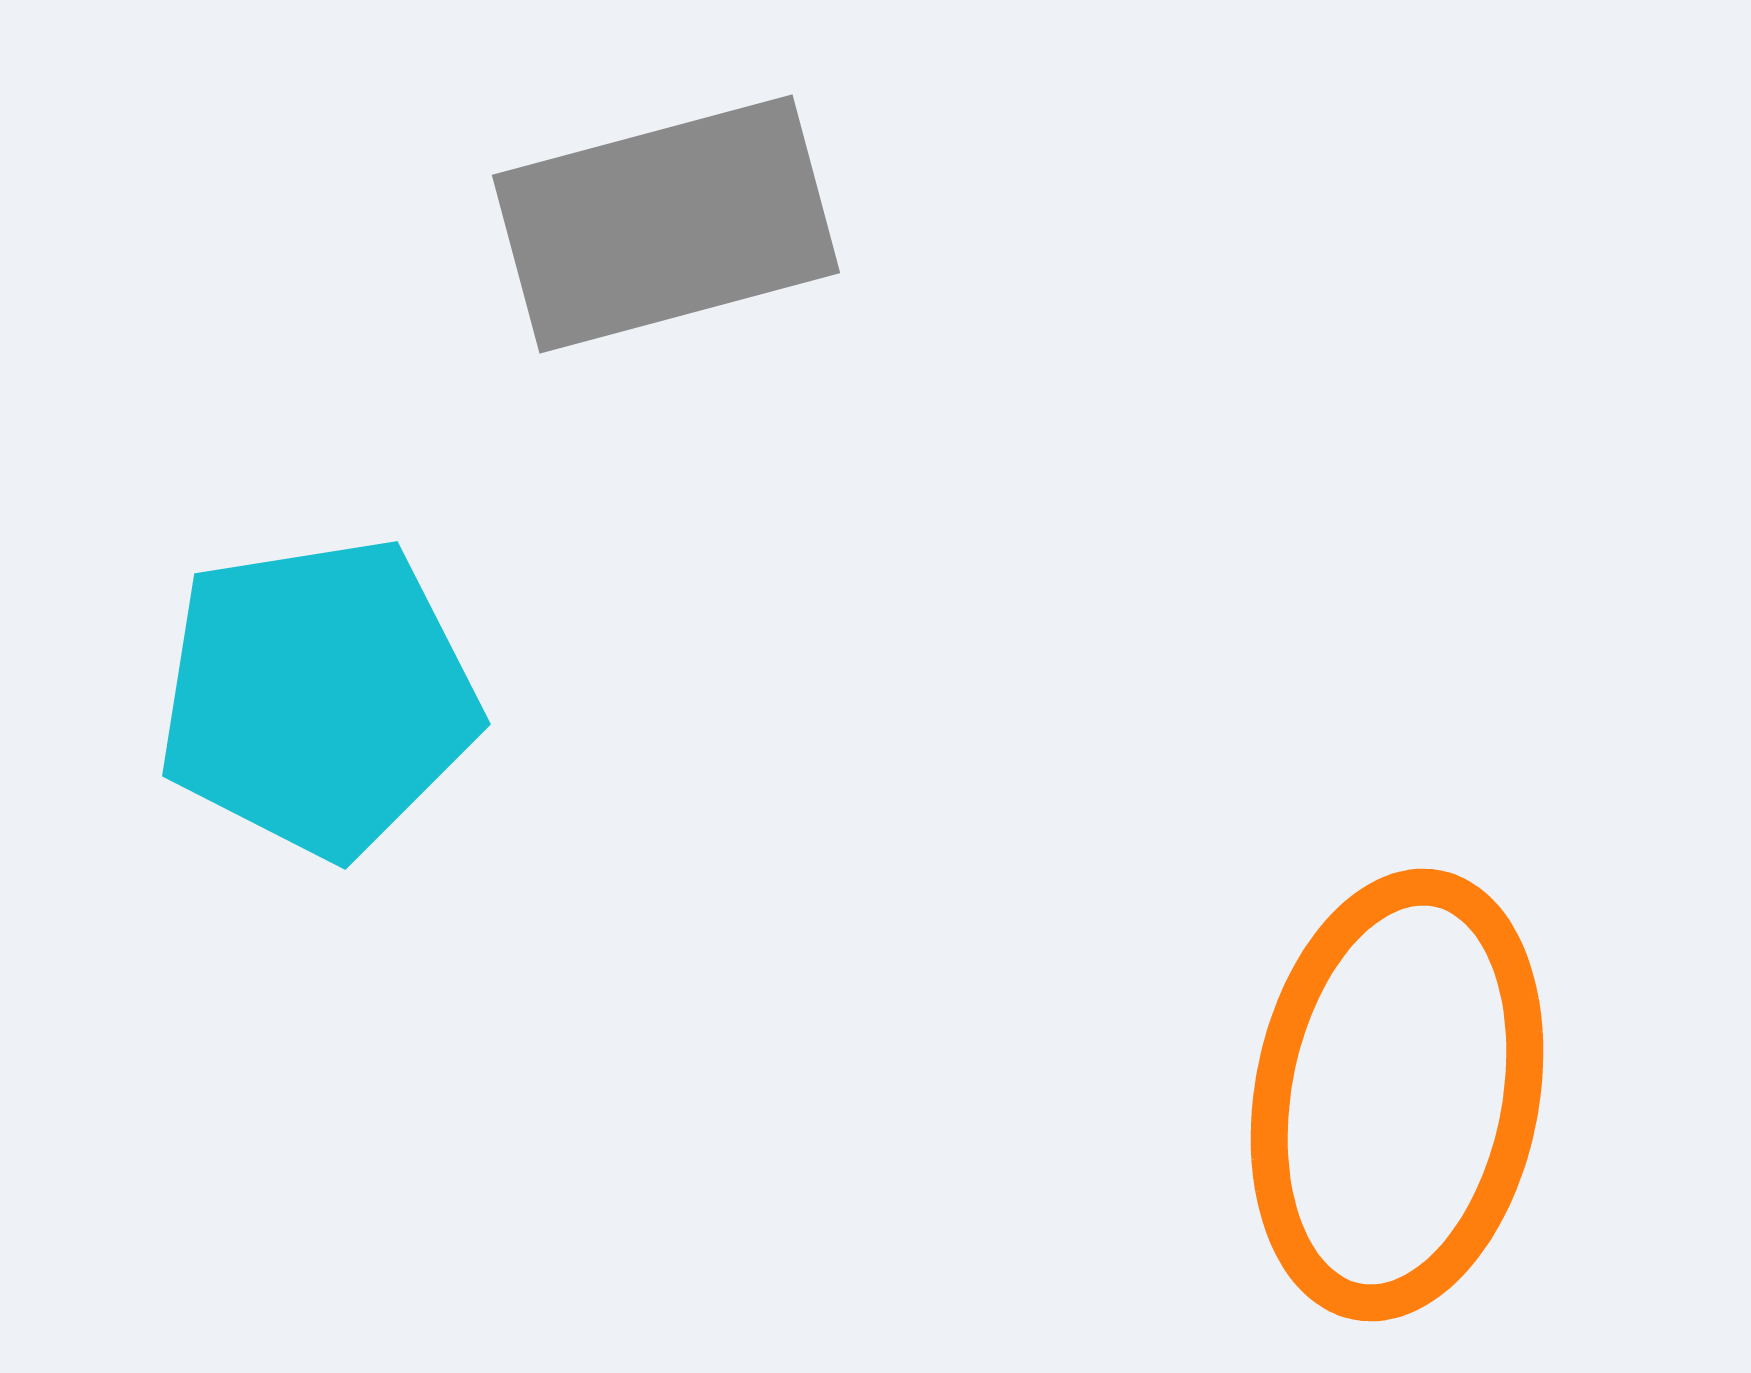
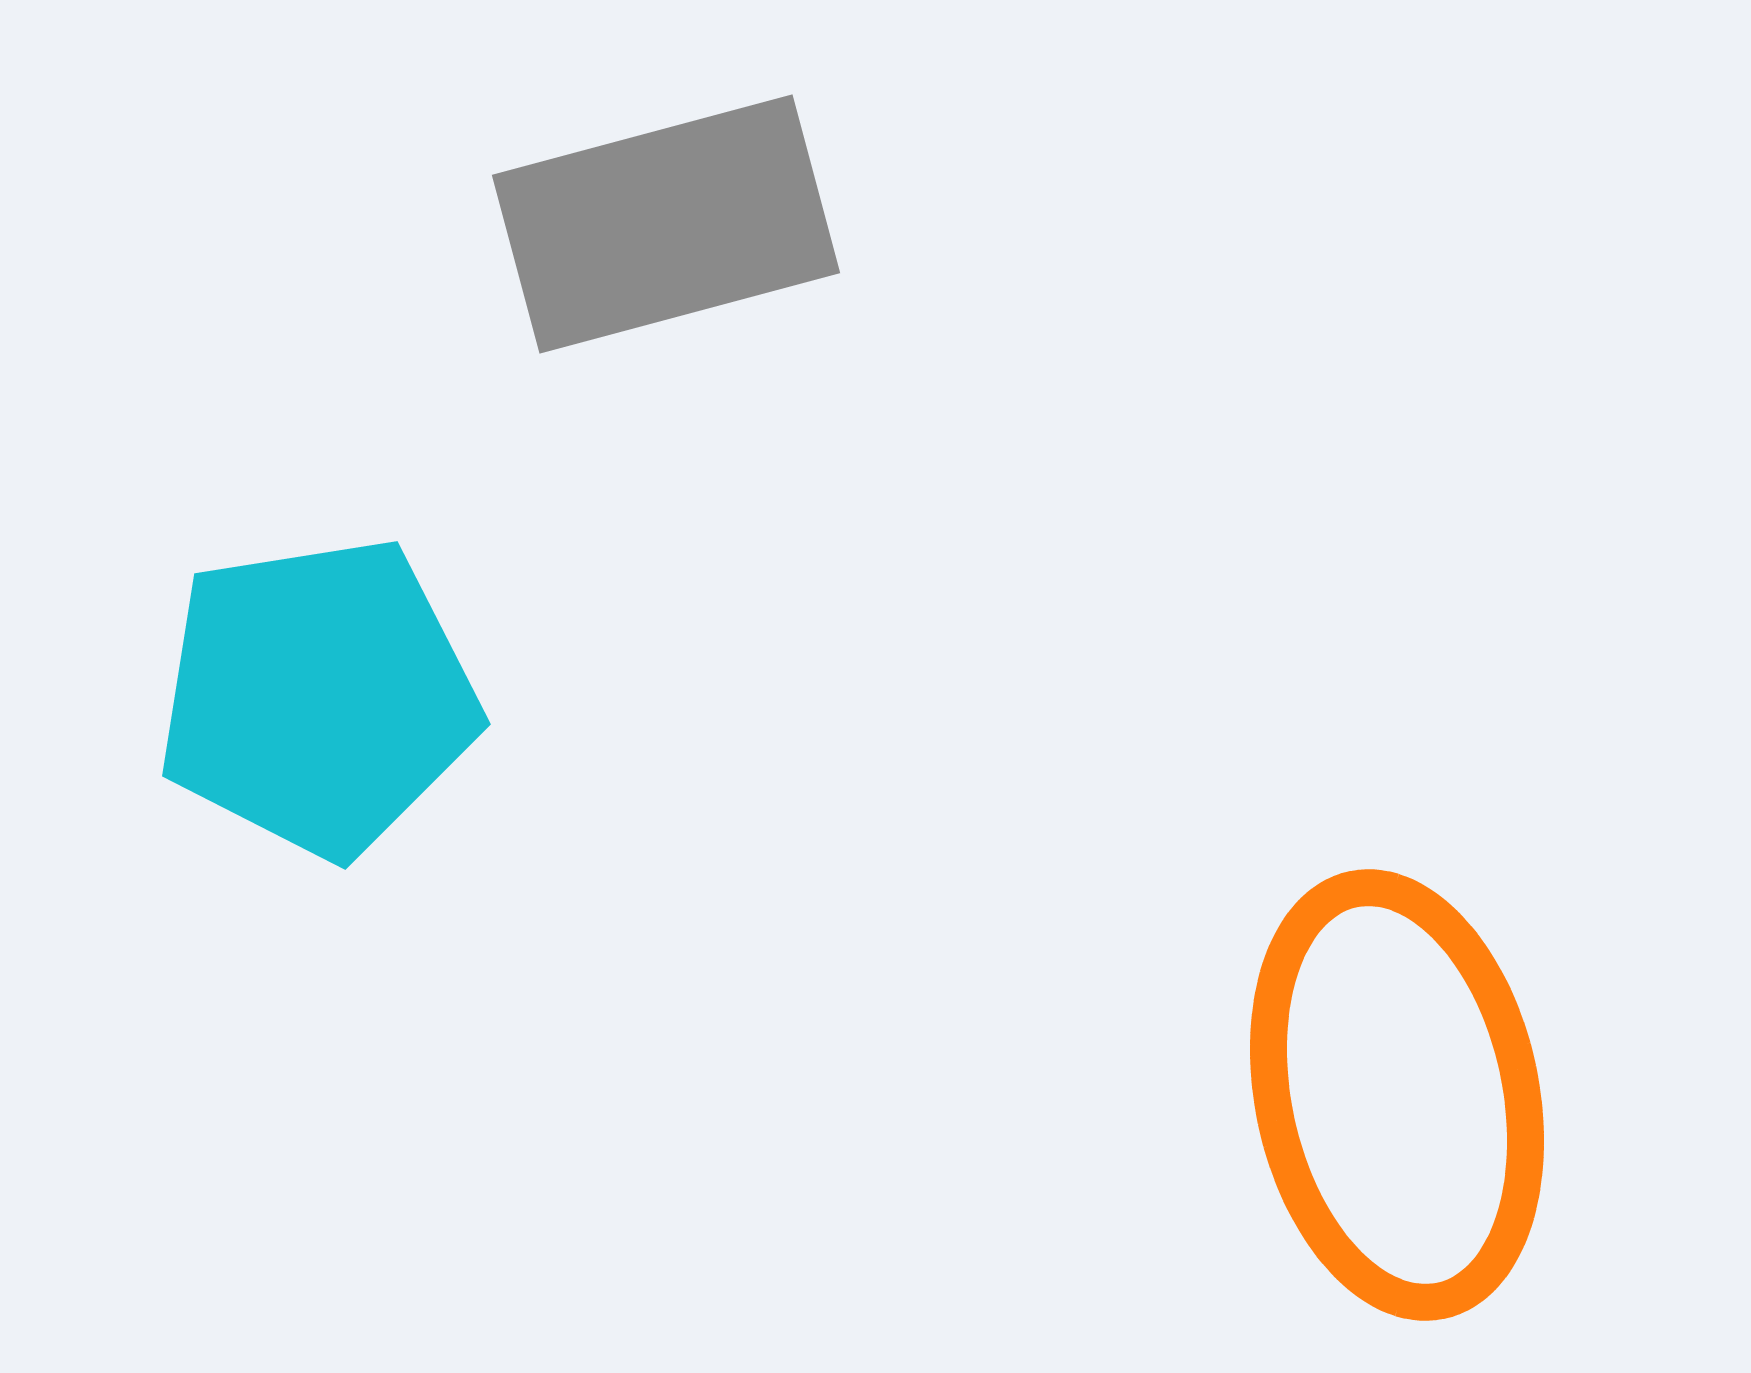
orange ellipse: rotated 23 degrees counterclockwise
